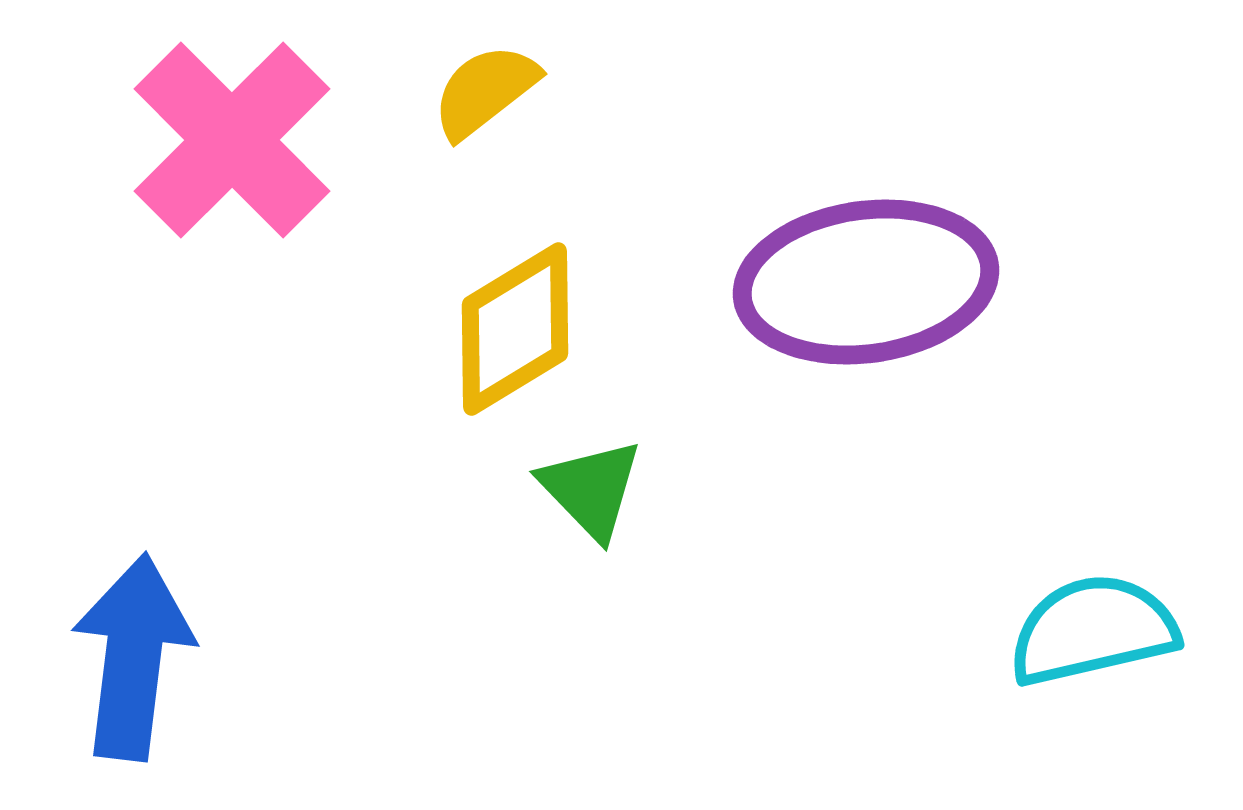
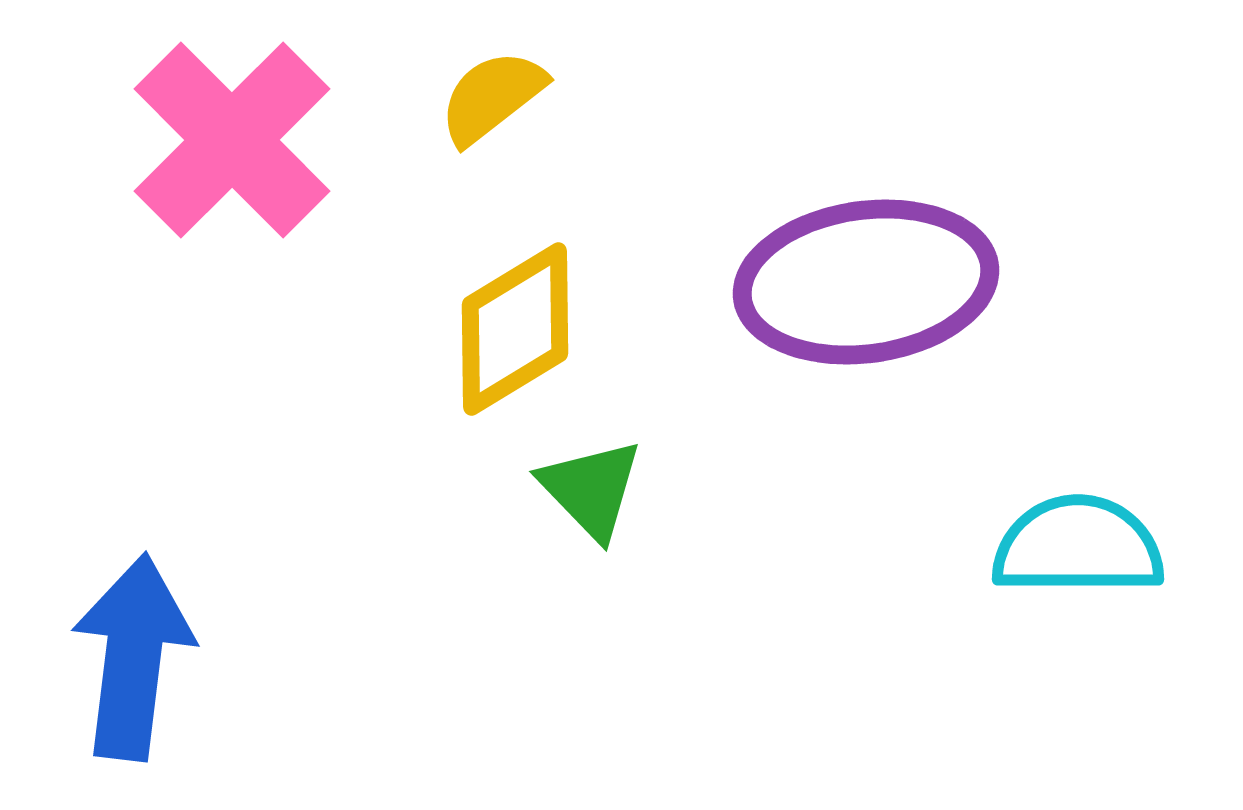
yellow semicircle: moved 7 px right, 6 px down
cyan semicircle: moved 15 px left, 84 px up; rotated 13 degrees clockwise
